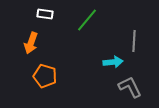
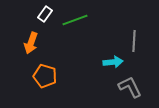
white rectangle: rotated 63 degrees counterclockwise
green line: moved 12 px left; rotated 30 degrees clockwise
